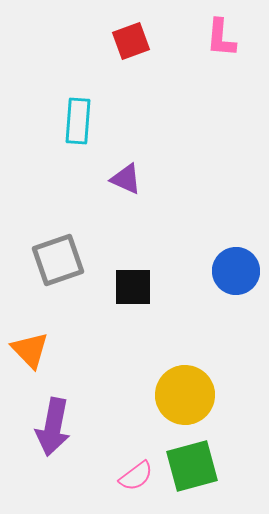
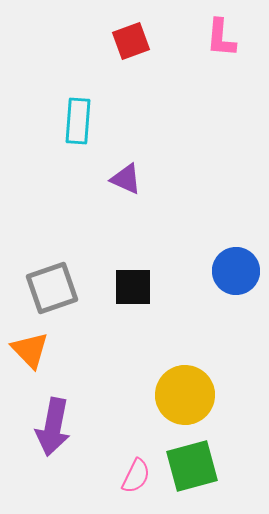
gray square: moved 6 px left, 28 px down
pink semicircle: rotated 27 degrees counterclockwise
